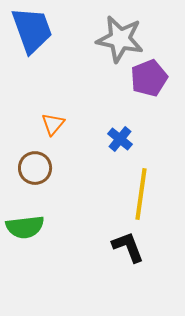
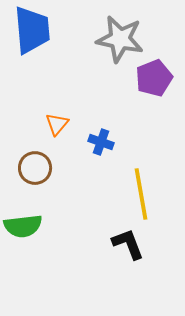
blue trapezoid: rotated 15 degrees clockwise
purple pentagon: moved 5 px right
orange triangle: moved 4 px right
blue cross: moved 19 px left, 3 px down; rotated 20 degrees counterclockwise
yellow line: rotated 18 degrees counterclockwise
green semicircle: moved 2 px left, 1 px up
black L-shape: moved 3 px up
